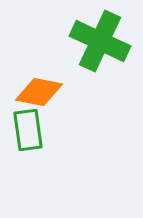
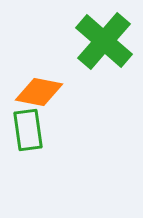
green cross: moved 4 px right; rotated 16 degrees clockwise
